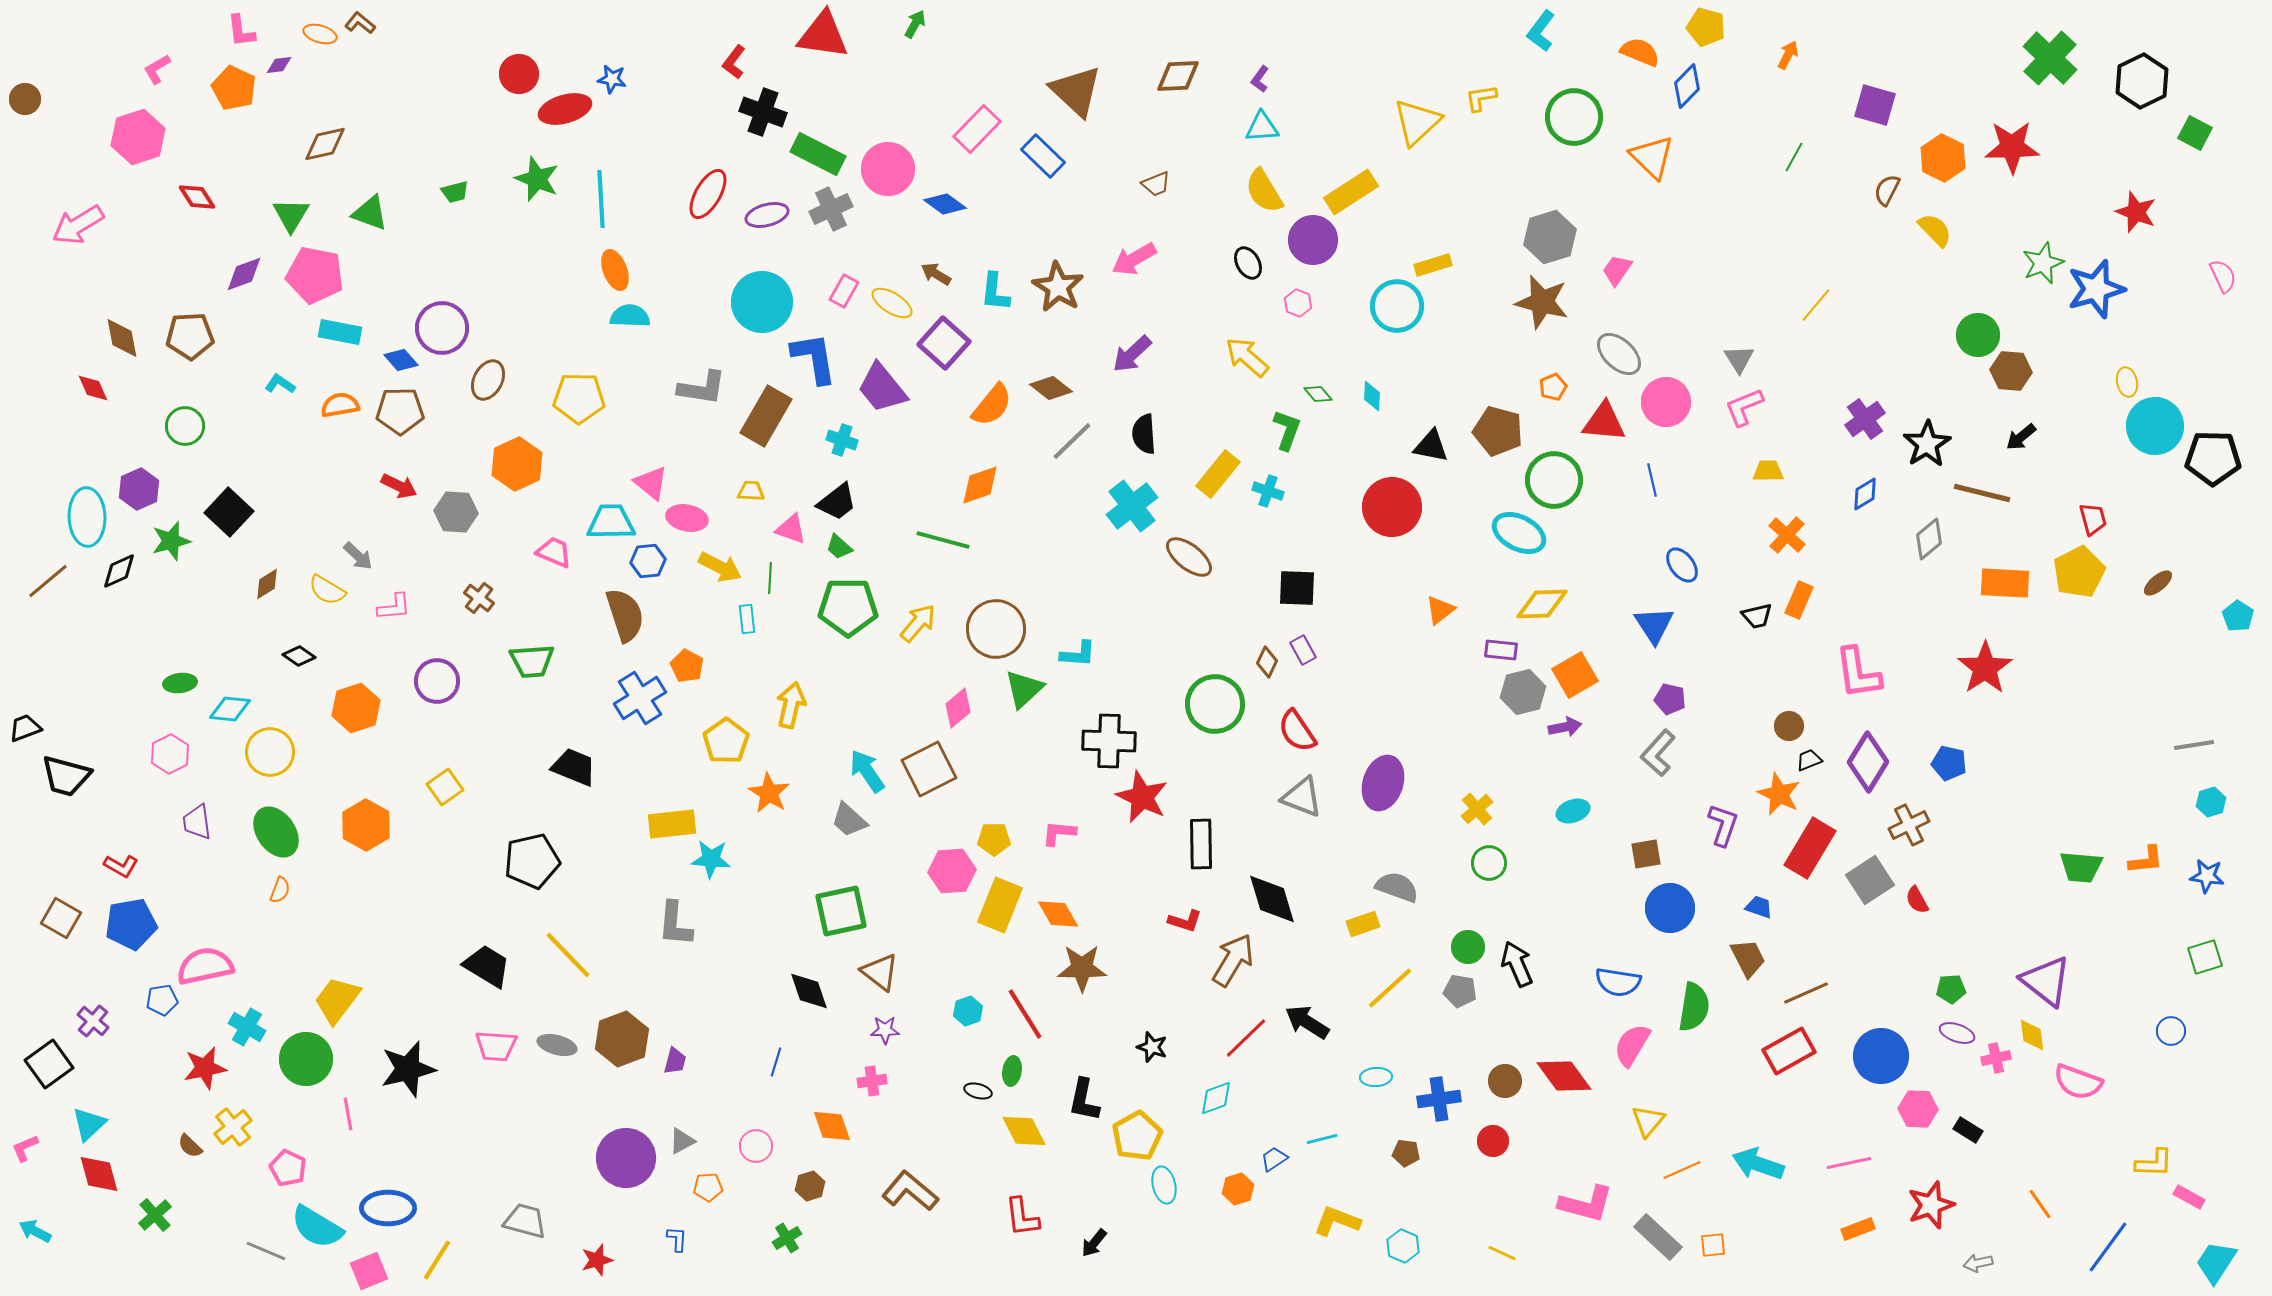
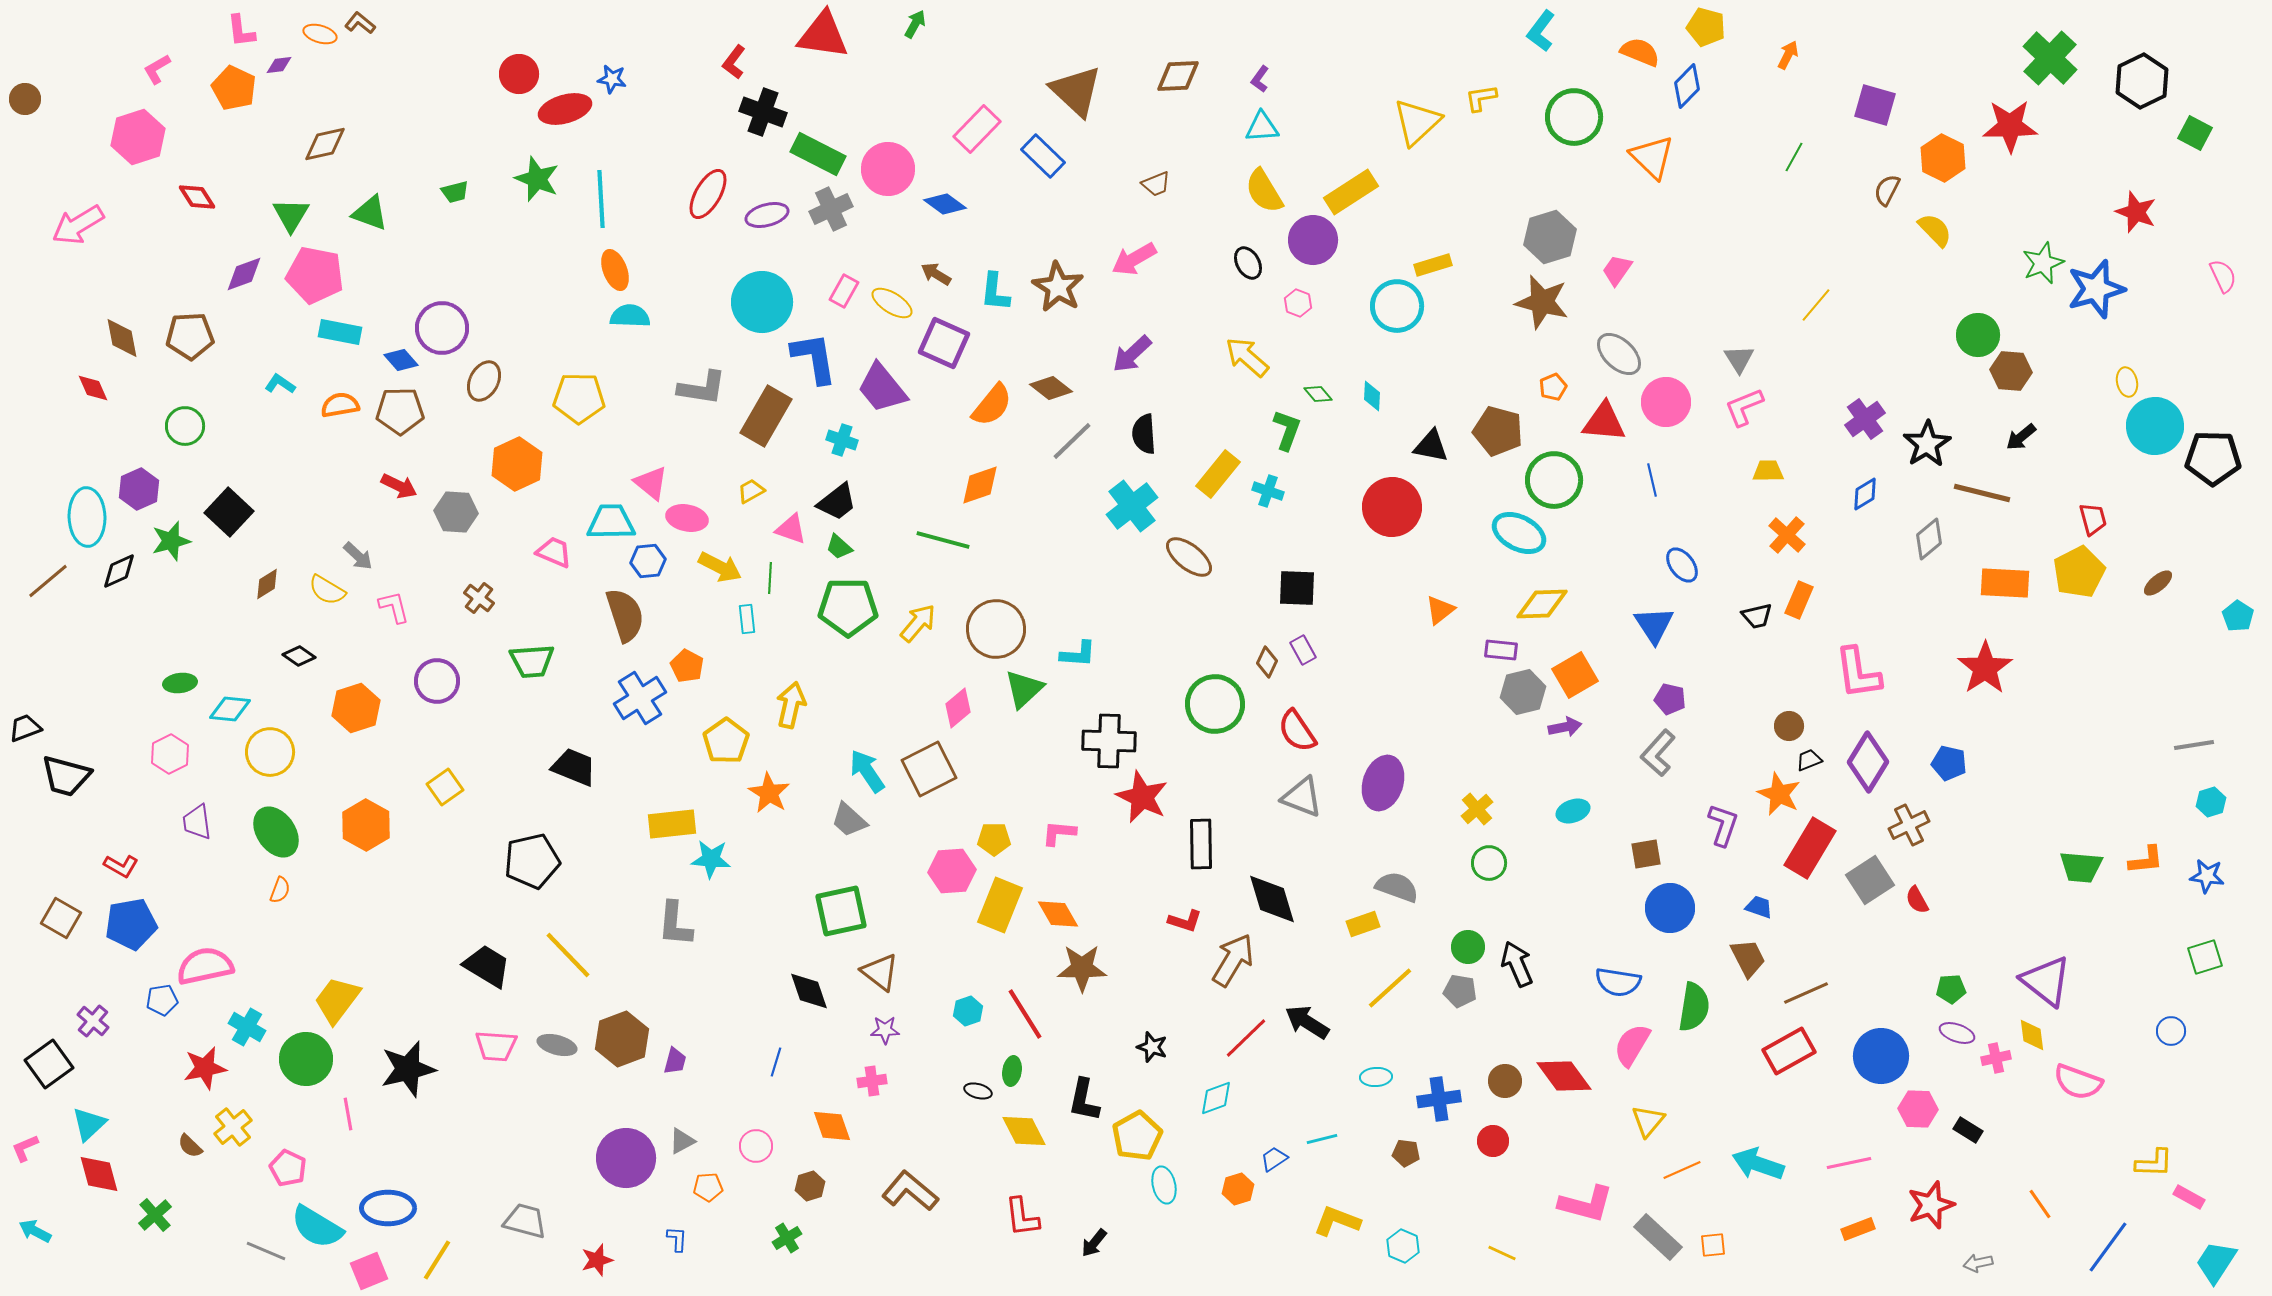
red star at (2012, 147): moved 2 px left, 21 px up
purple square at (944, 343): rotated 18 degrees counterclockwise
brown ellipse at (488, 380): moved 4 px left, 1 px down
yellow trapezoid at (751, 491): rotated 32 degrees counterclockwise
pink L-shape at (394, 607): rotated 99 degrees counterclockwise
